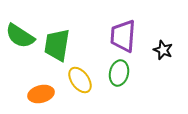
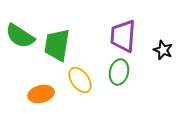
green ellipse: moved 1 px up
